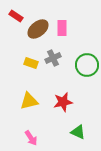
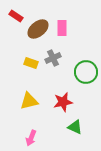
green circle: moved 1 px left, 7 px down
green triangle: moved 3 px left, 5 px up
pink arrow: rotated 56 degrees clockwise
